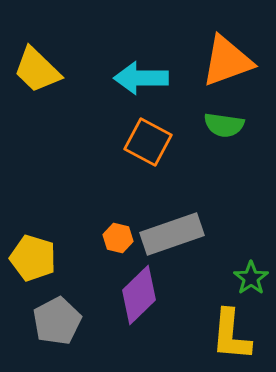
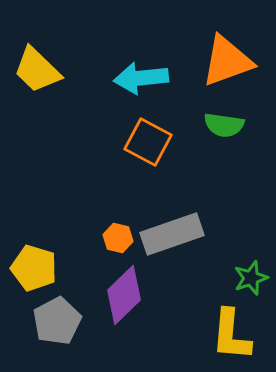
cyan arrow: rotated 6 degrees counterclockwise
yellow pentagon: moved 1 px right, 10 px down
green star: rotated 16 degrees clockwise
purple diamond: moved 15 px left
